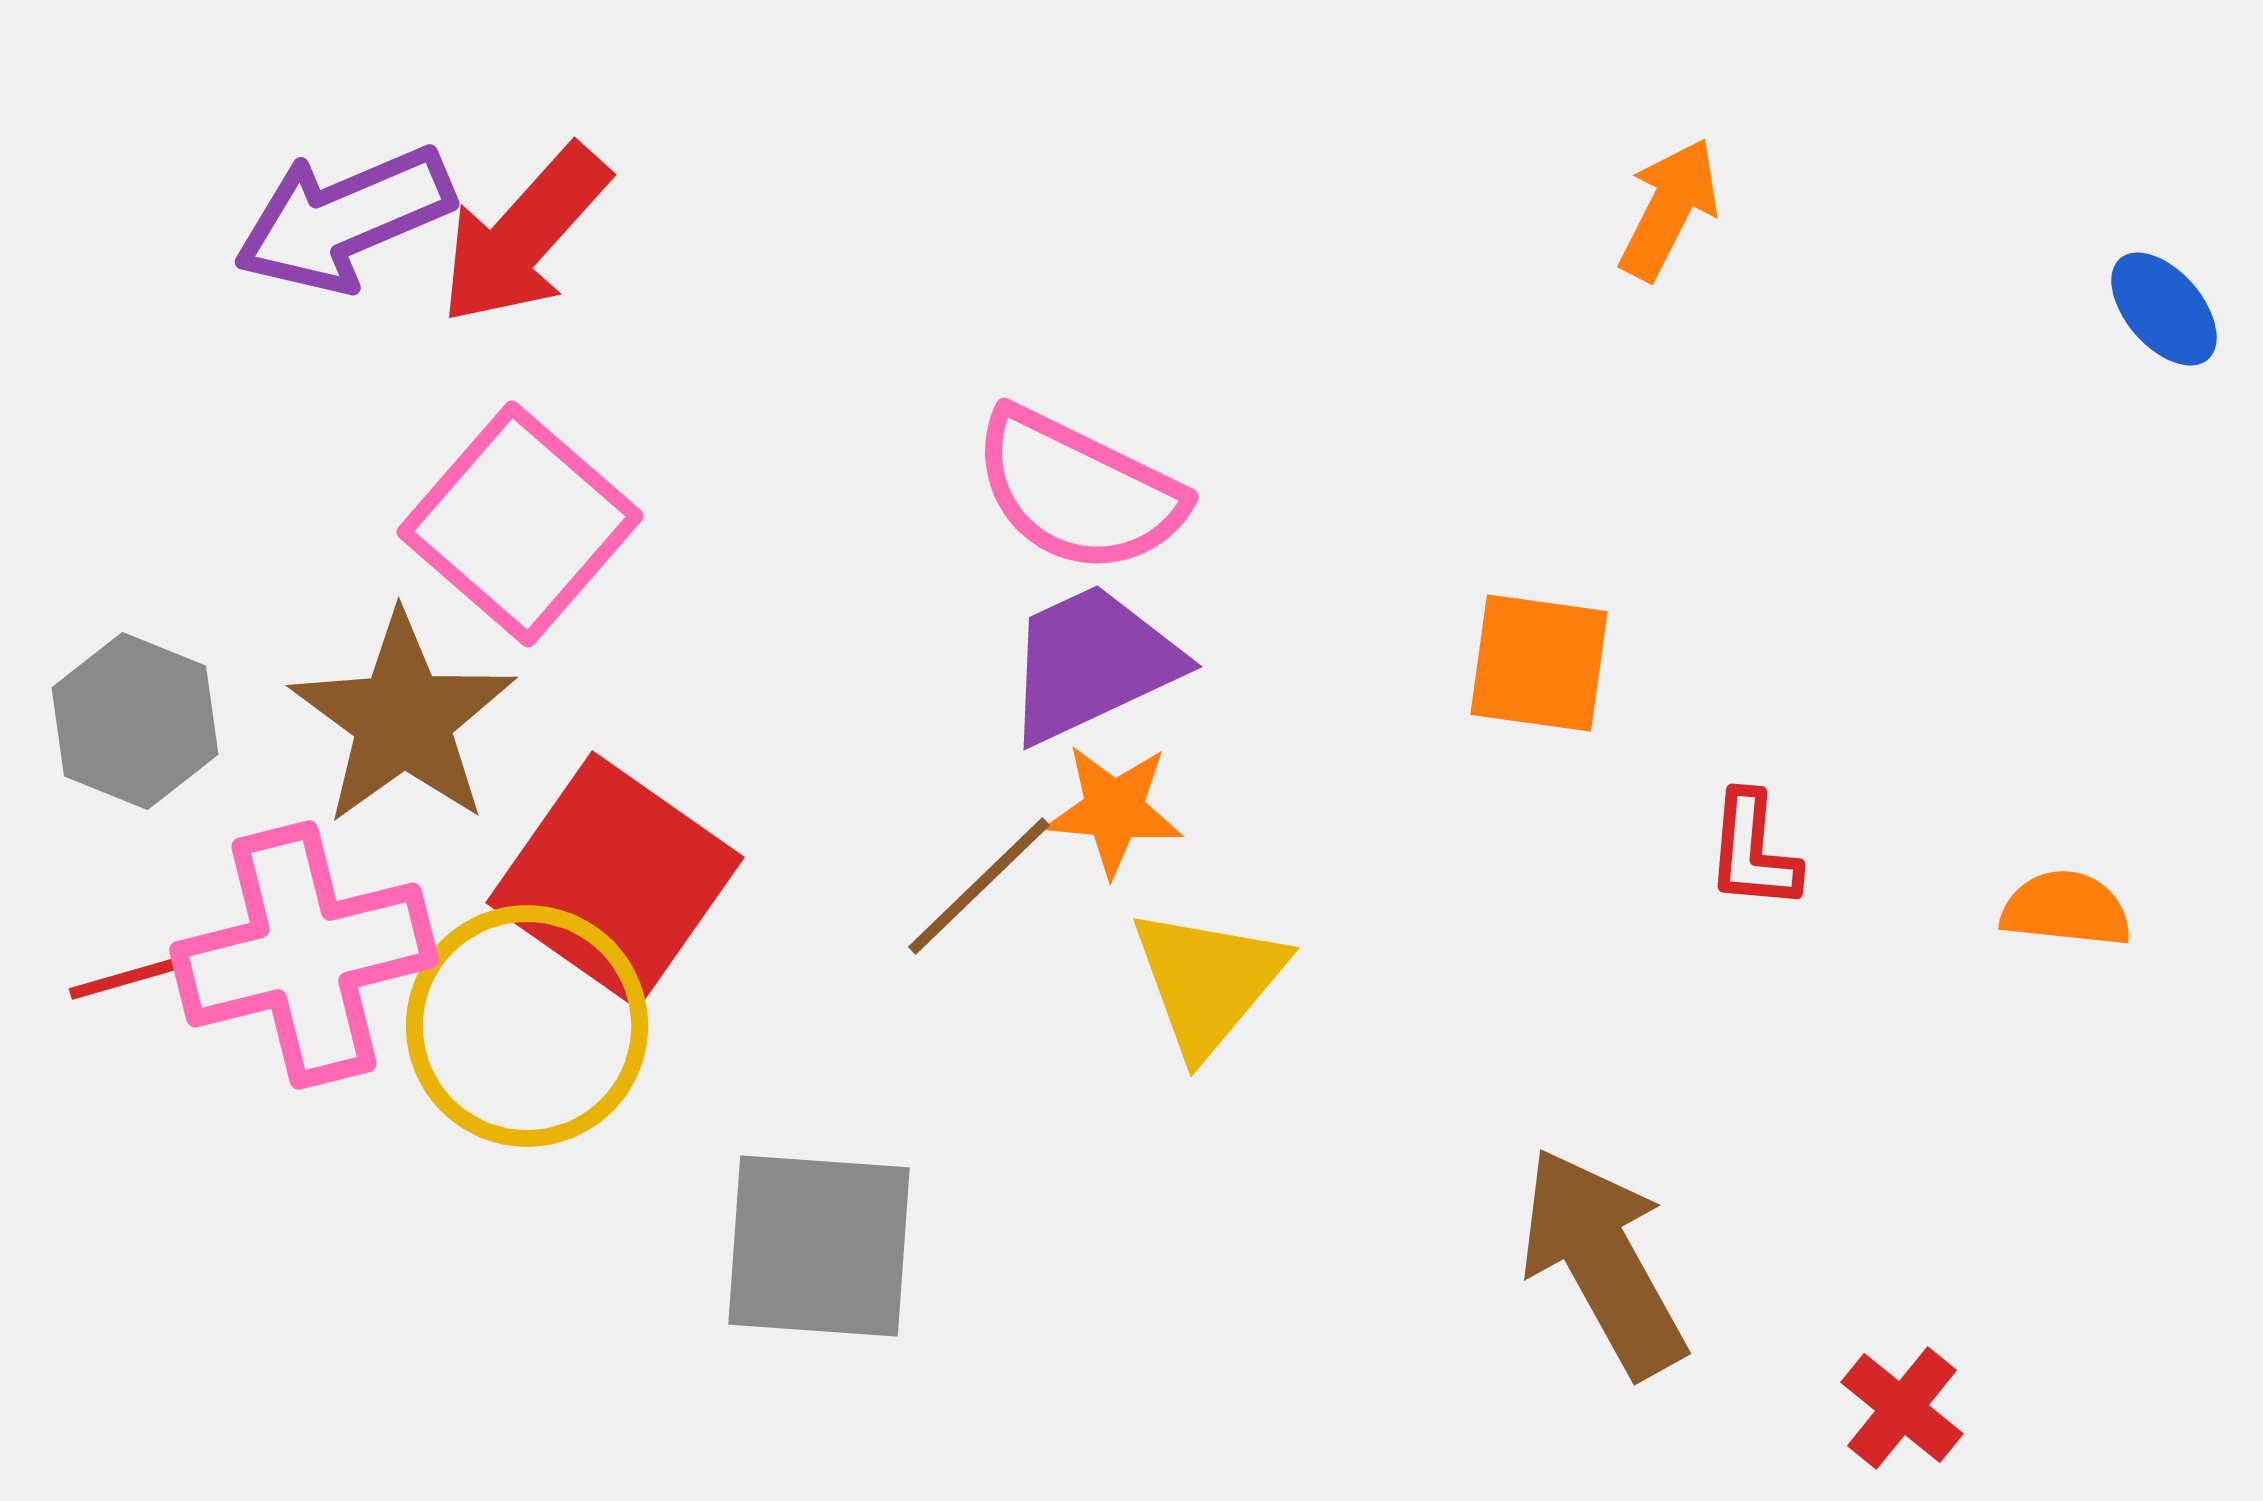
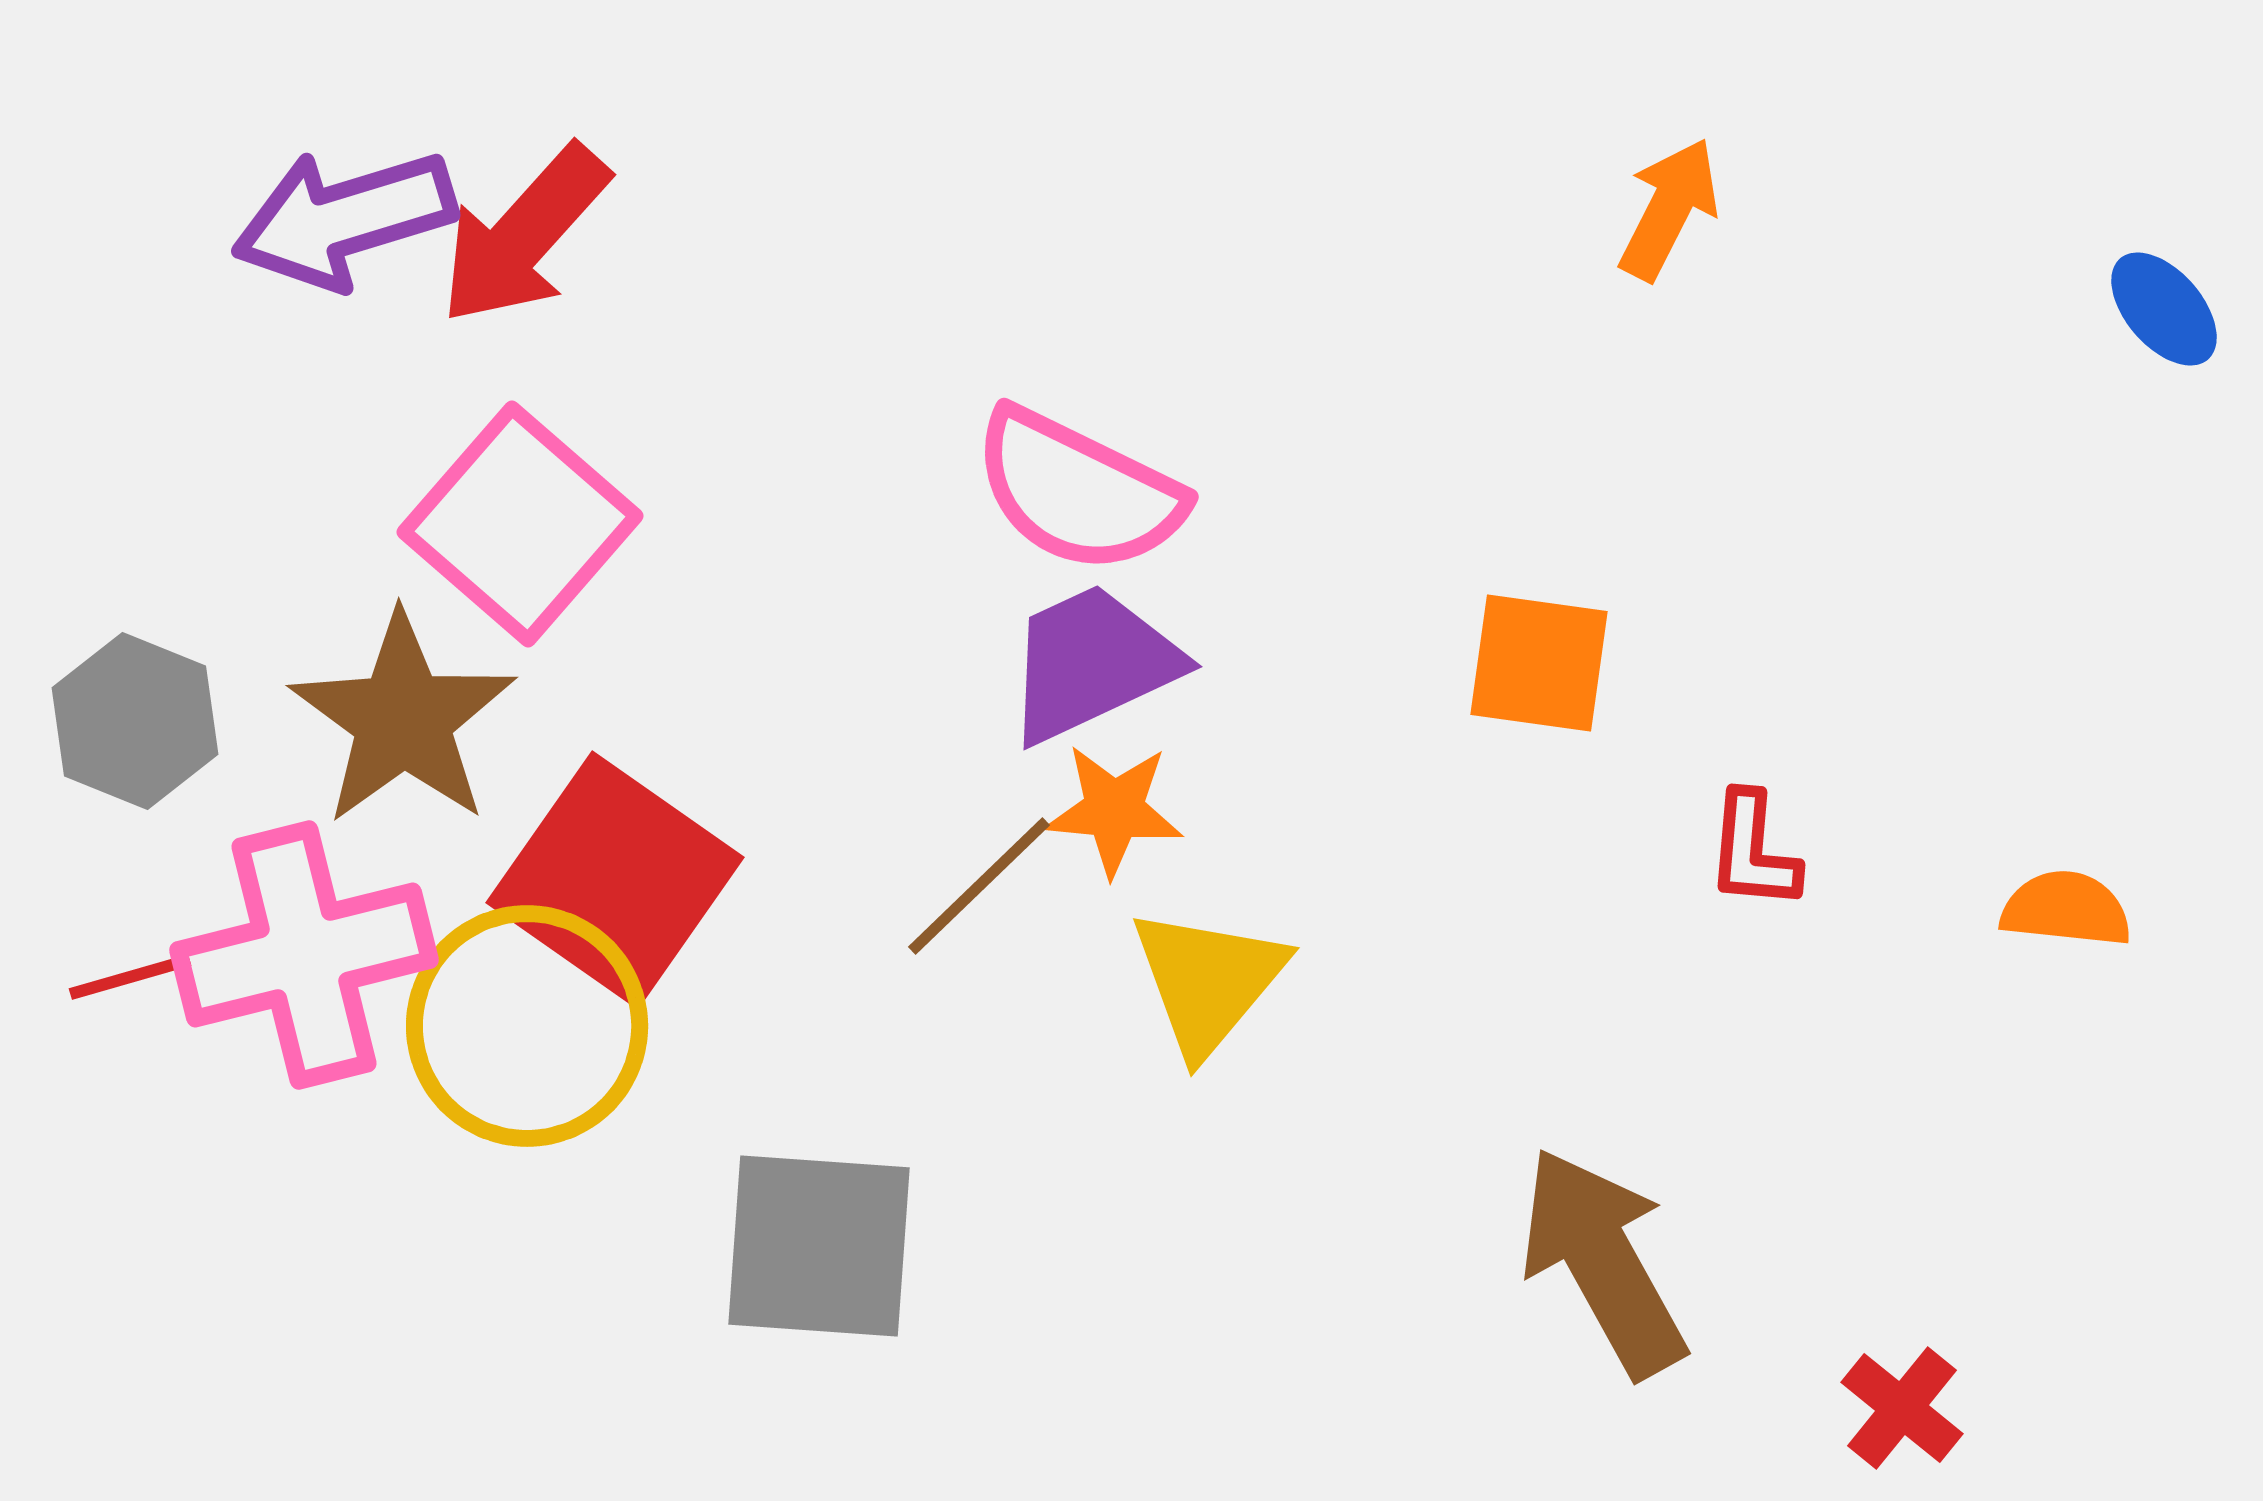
purple arrow: rotated 6 degrees clockwise
